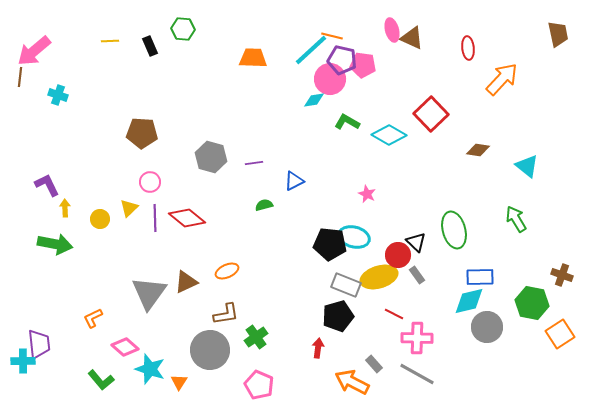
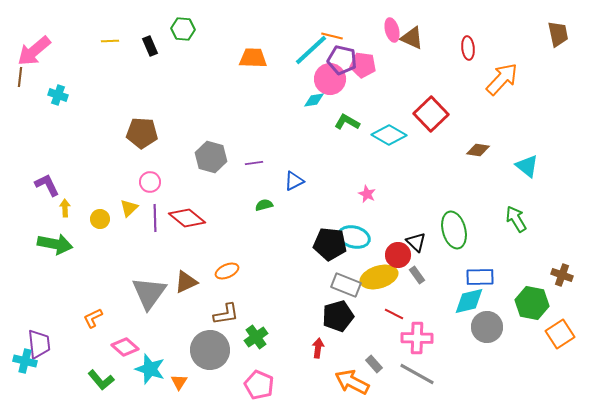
cyan cross at (23, 361): moved 2 px right; rotated 15 degrees clockwise
